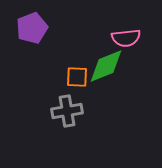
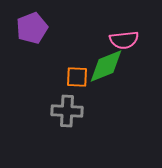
pink semicircle: moved 2 px left, 2 px down
gray cross: rotated 12 degrees clockwise
